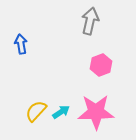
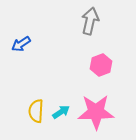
blue arrow: rotated 114 degrees counterclockwise
yellow semicircle: rotated 40 degrees counterclockwise
